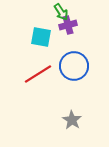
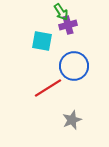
cyan square: moved 1 px right, 4 px down
red line: moved 10 px right, 14 px down
gray star: rotated 18 degrees clockwise
